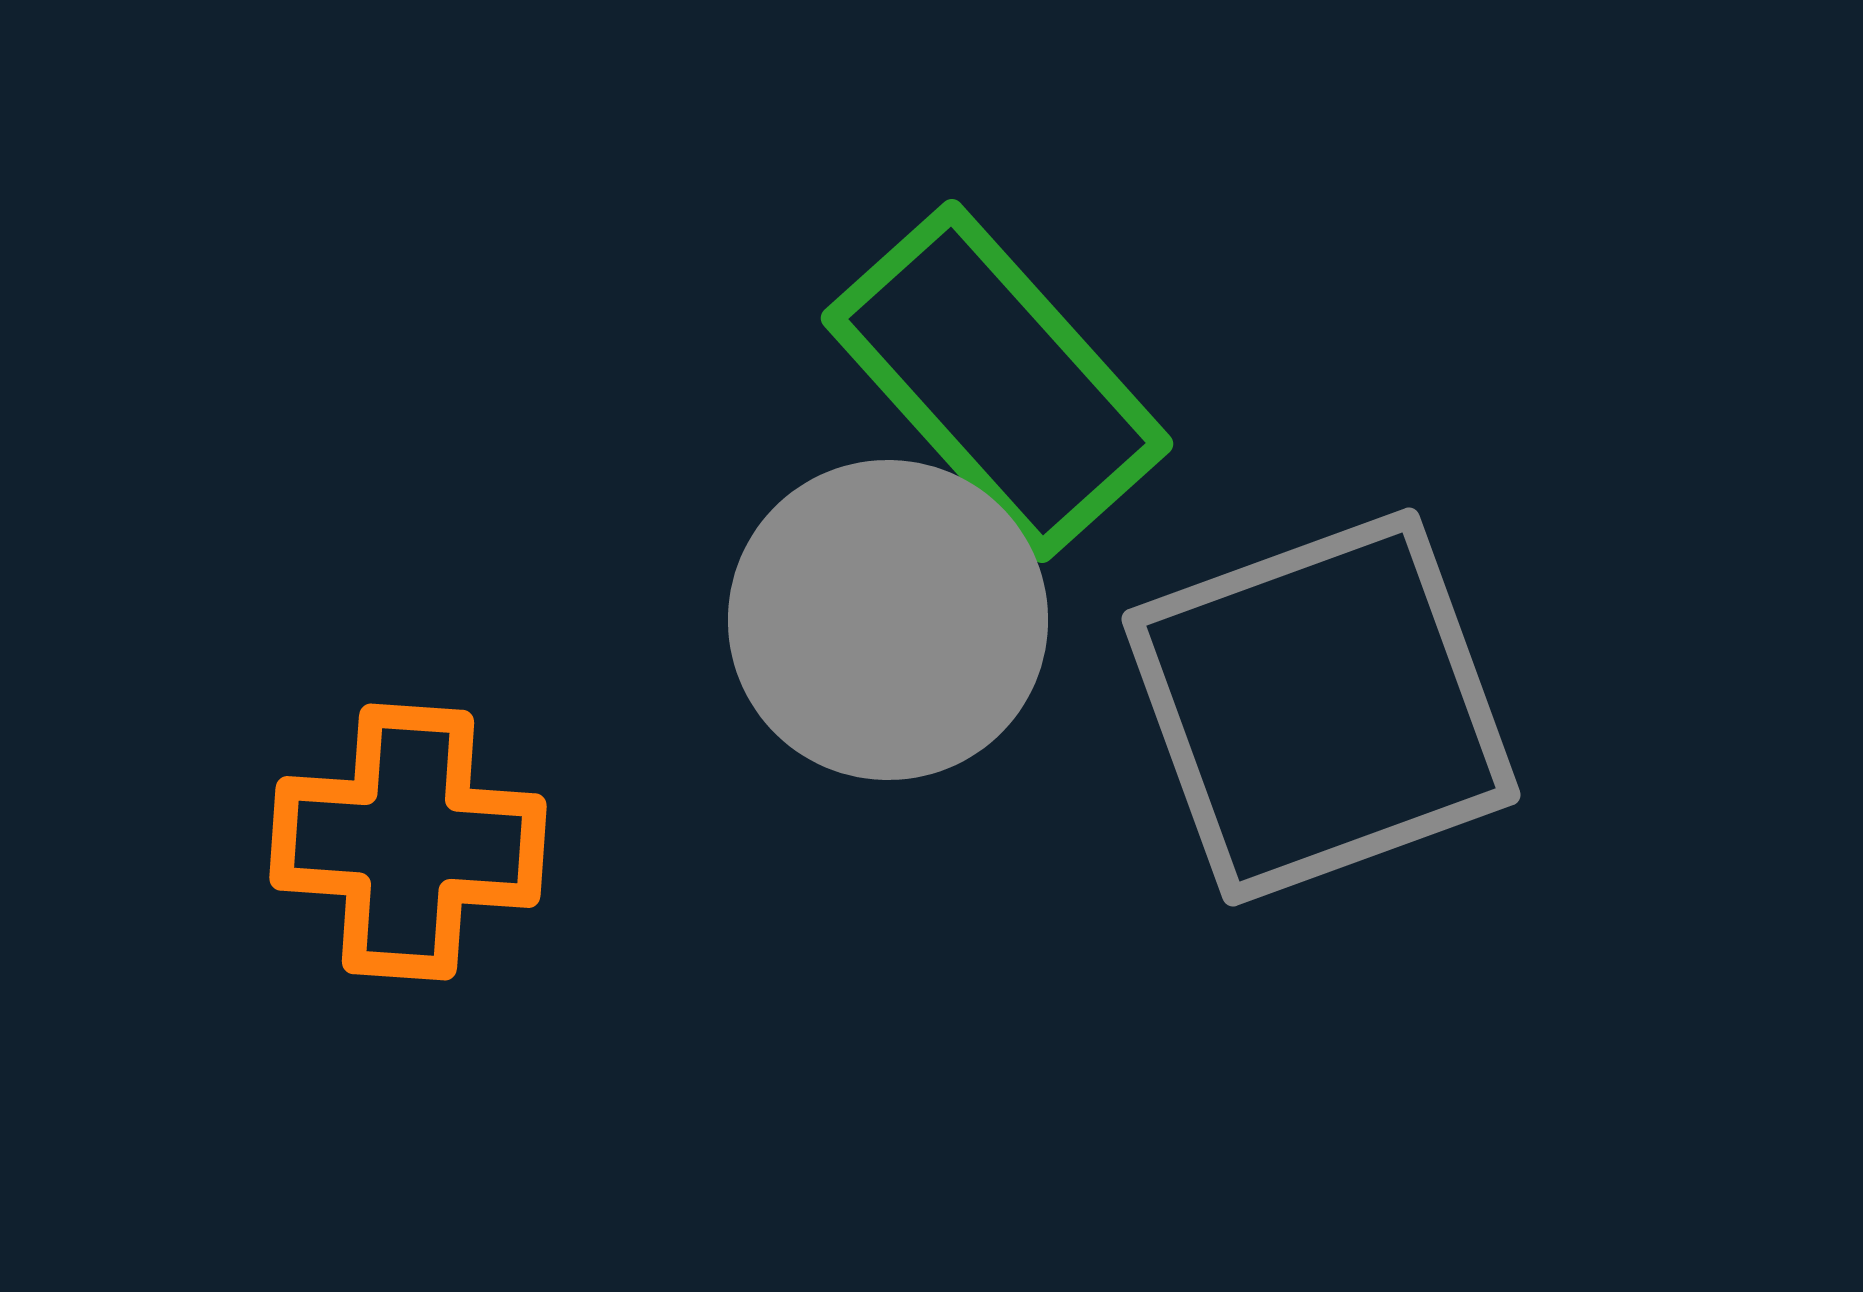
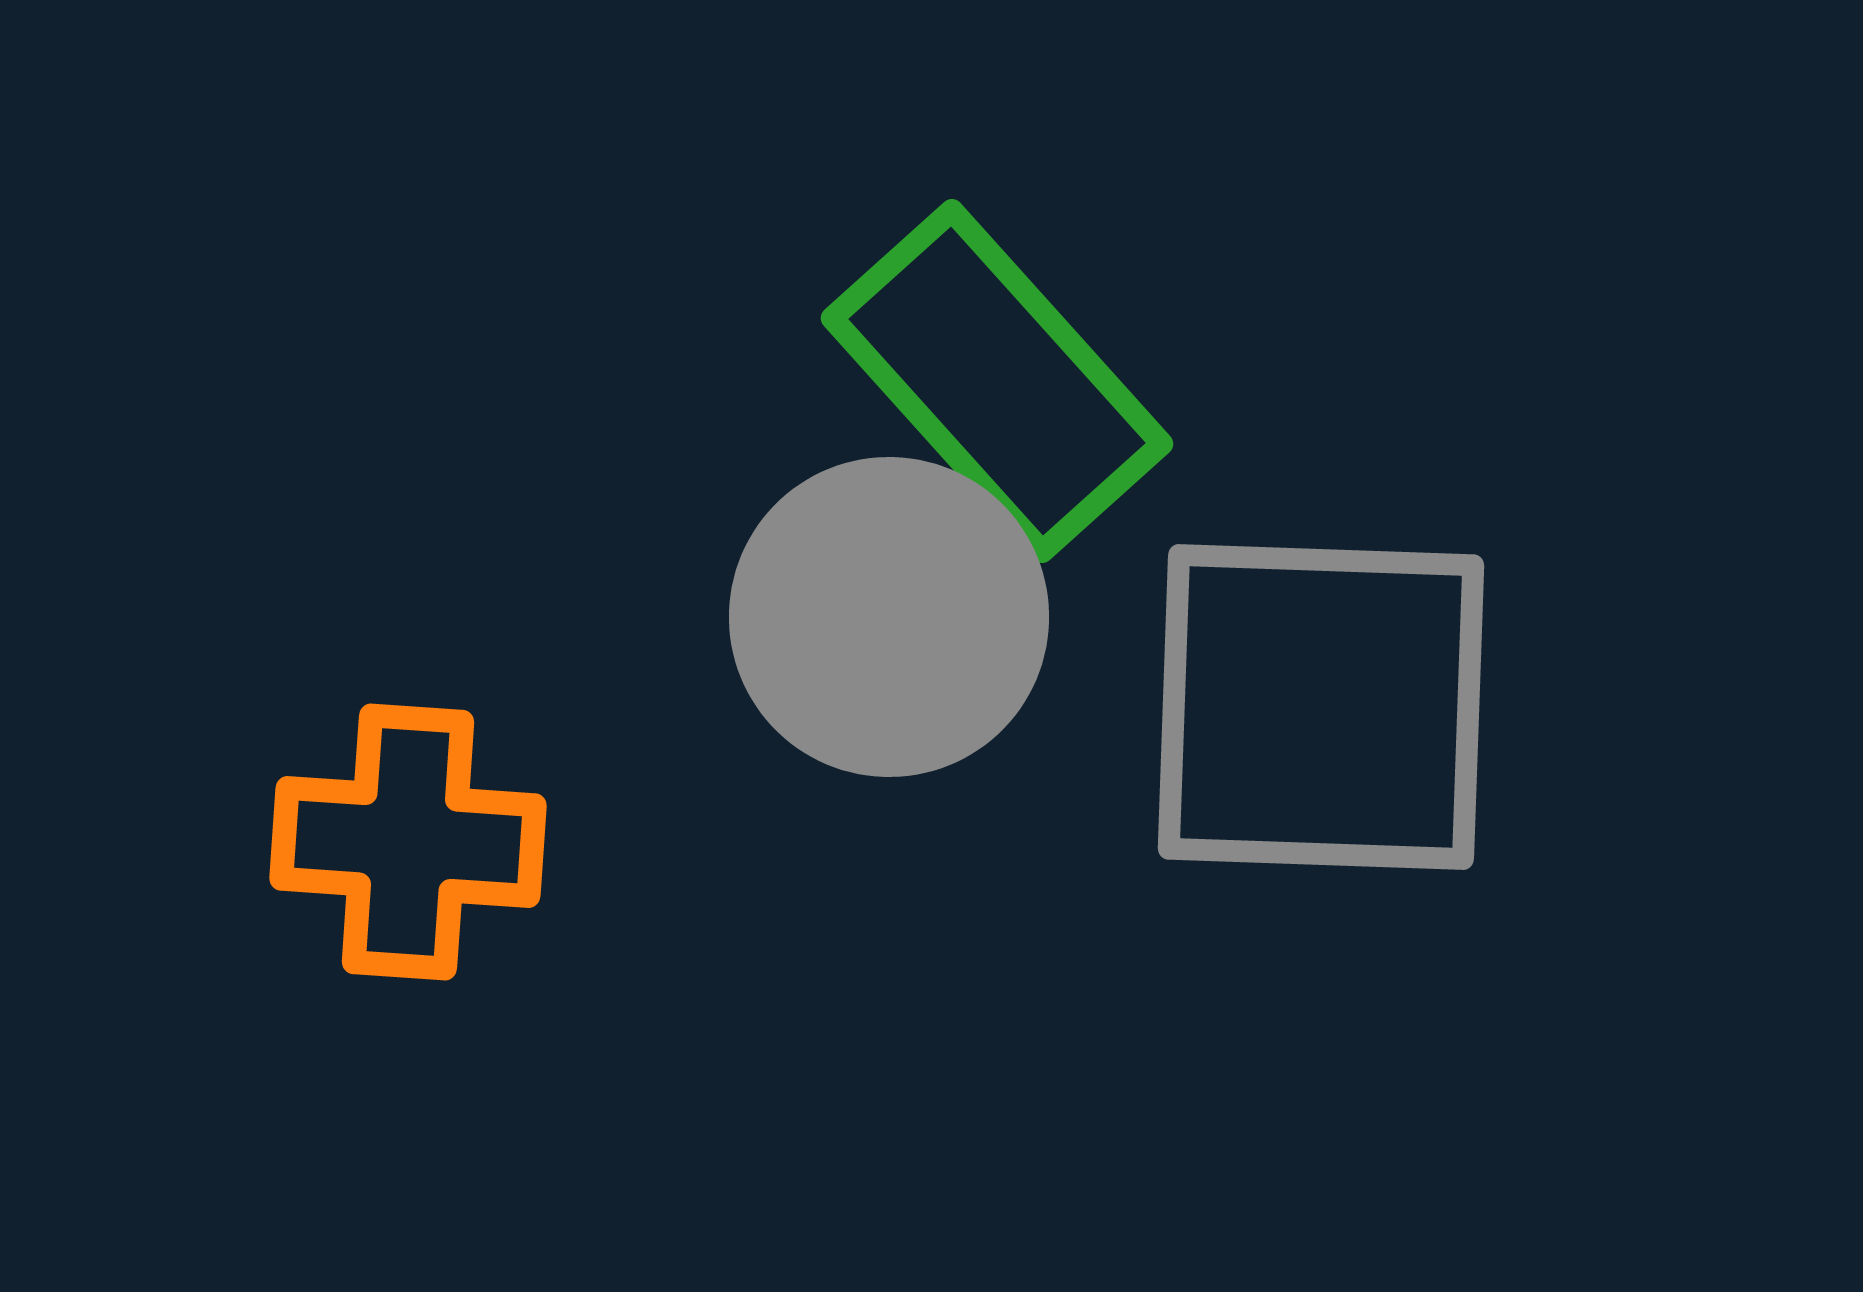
gray circle: moved 1 px right, 3 px up
gray square: rotated 22 degrees clockwise
